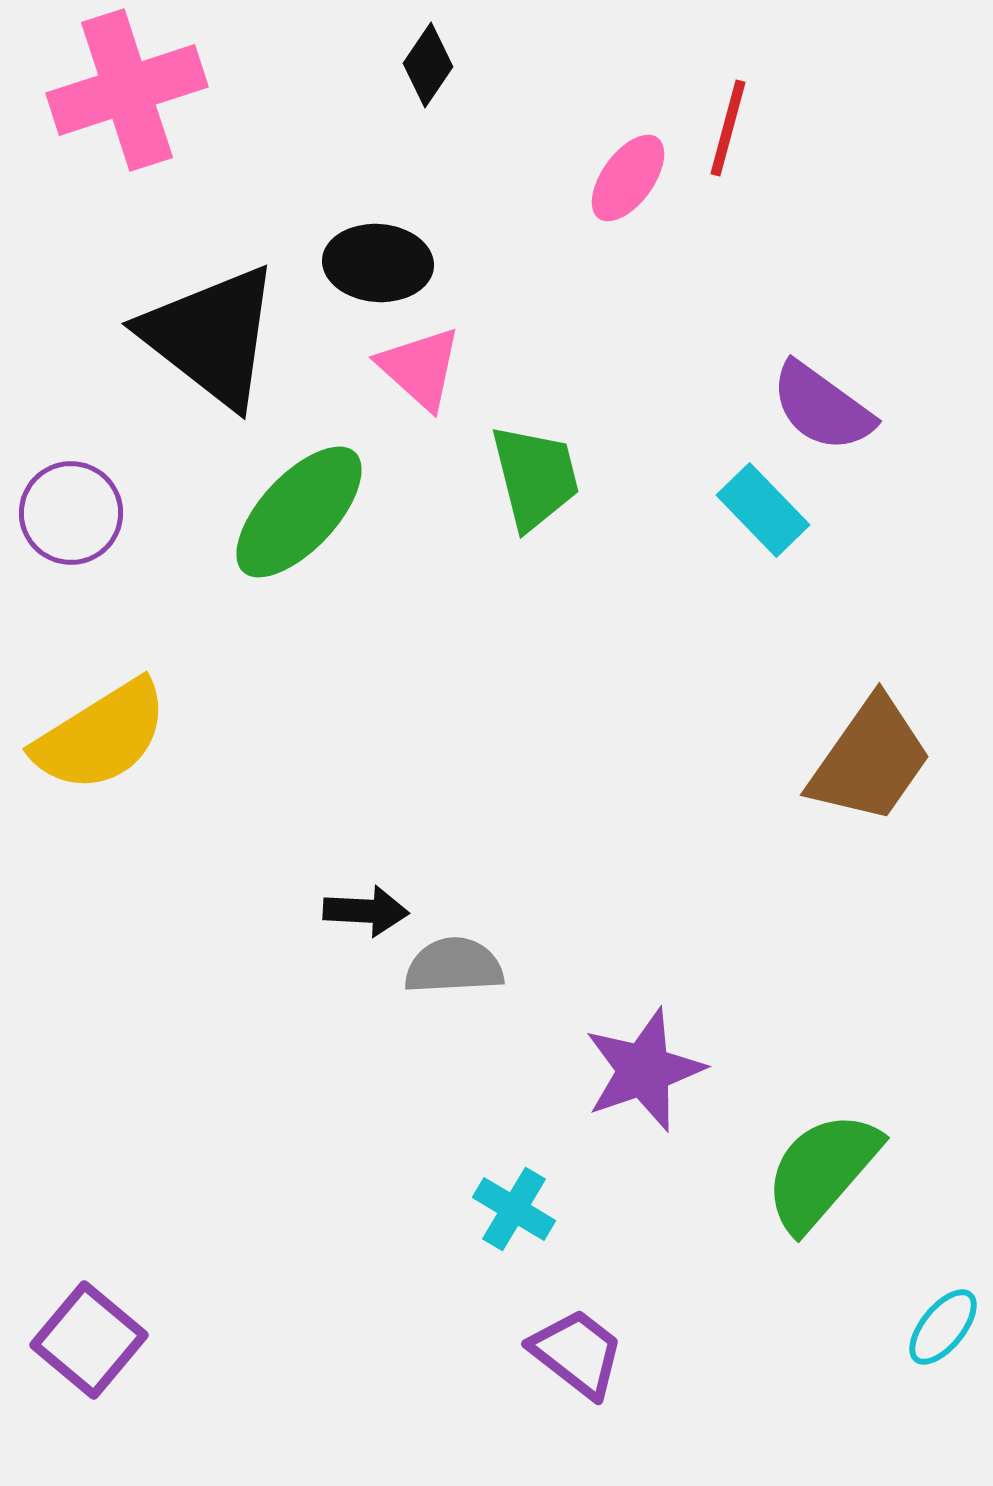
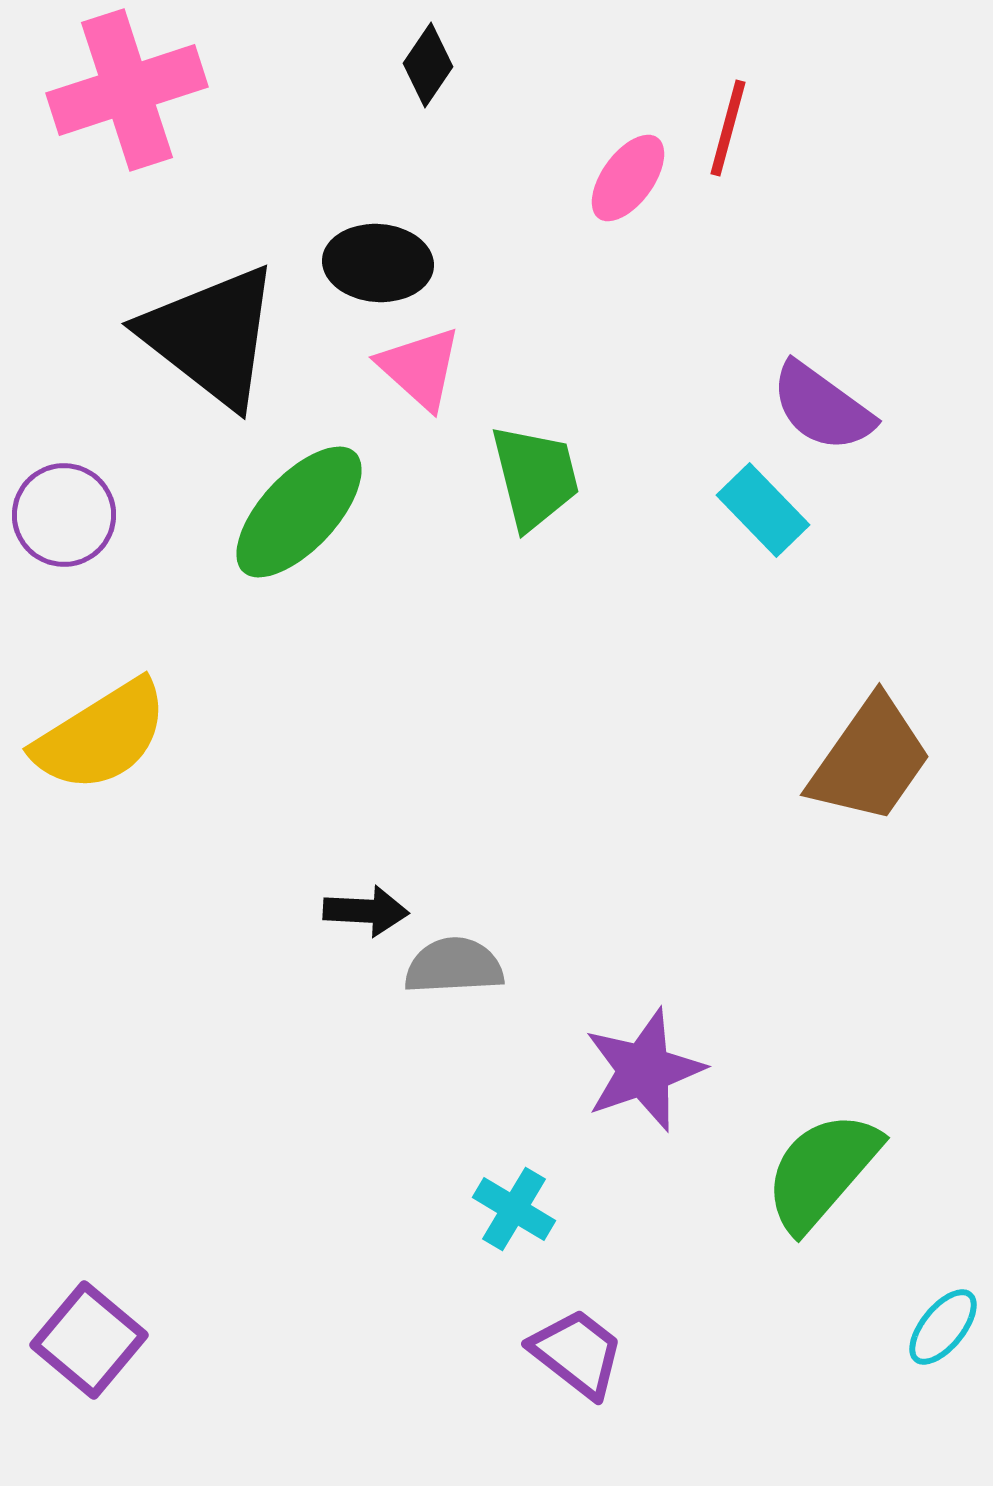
purple circle: moved 7 px left, 2 px down
